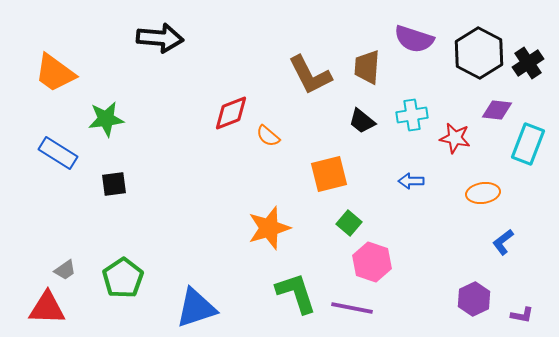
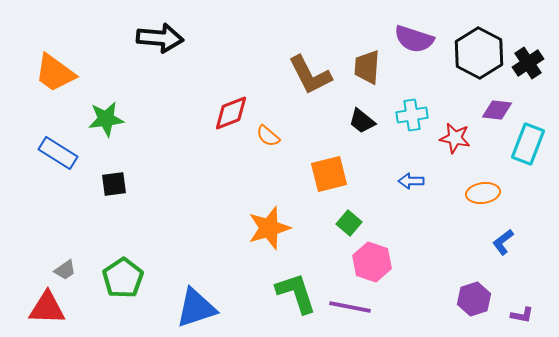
purple hexagon: rotated 8 degrees clockwise
purple line: moved 2 px left, 1 px up
